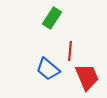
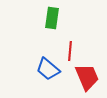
green rectangle: rotated 25 degrees counterclockwise
